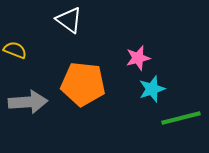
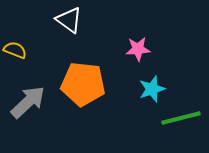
pink star: moved 9 px up; rotated 10 degrees clockwise
gray arrow: rotated 39 degrees counterclockwise
